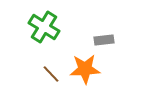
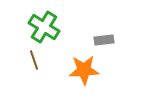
orange star: moved 1 px left, 1 px down
brown line: moved 17 px left, 14 px up; rotated 24 degrees clockwise
